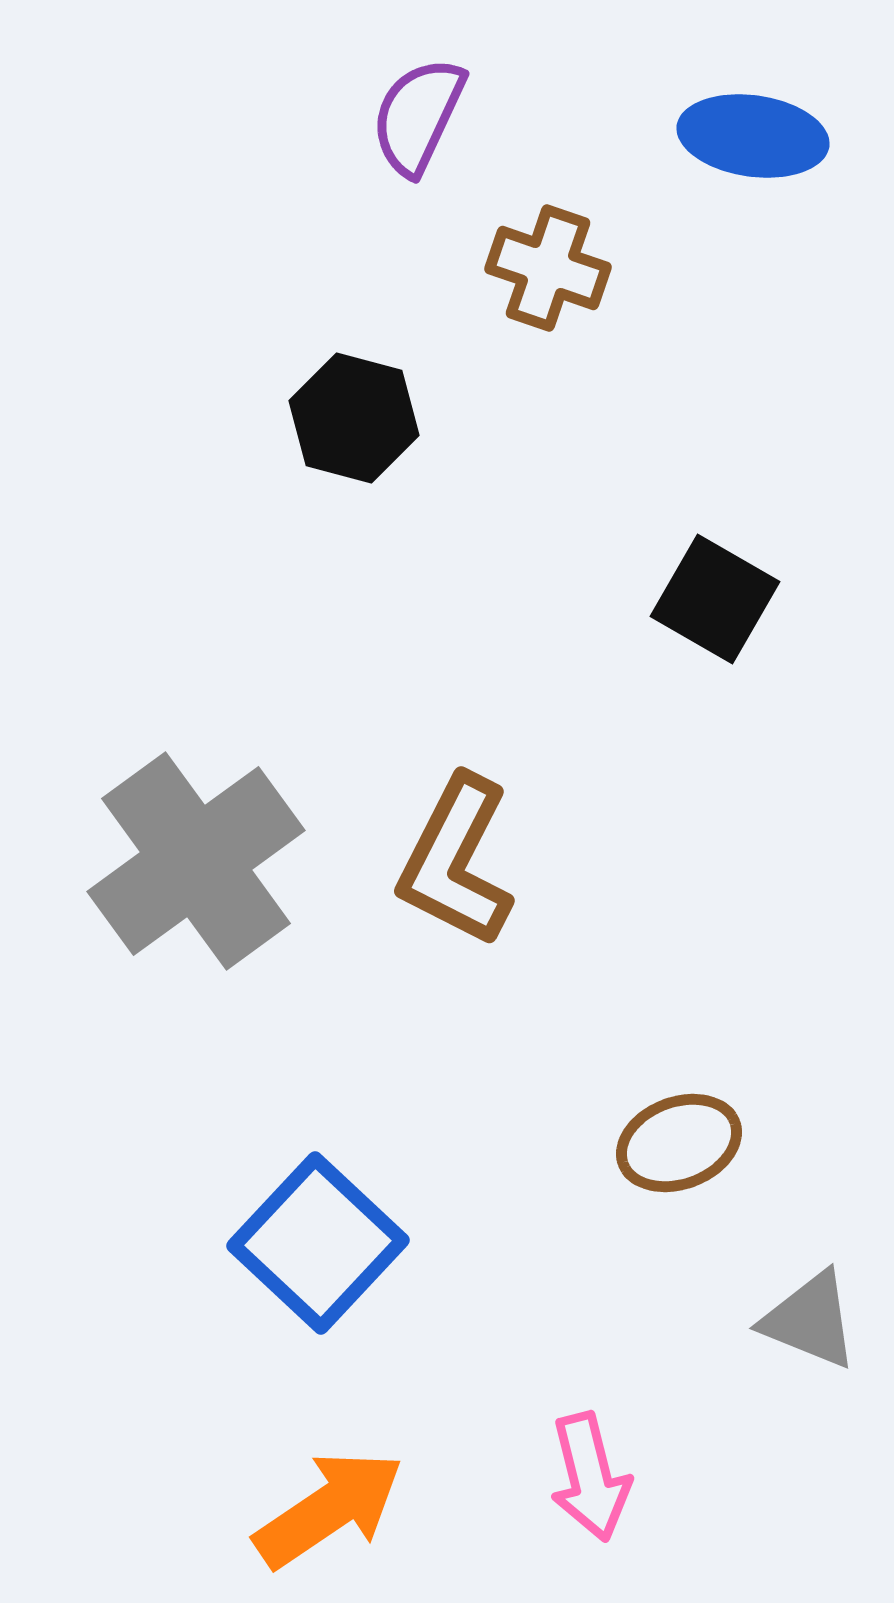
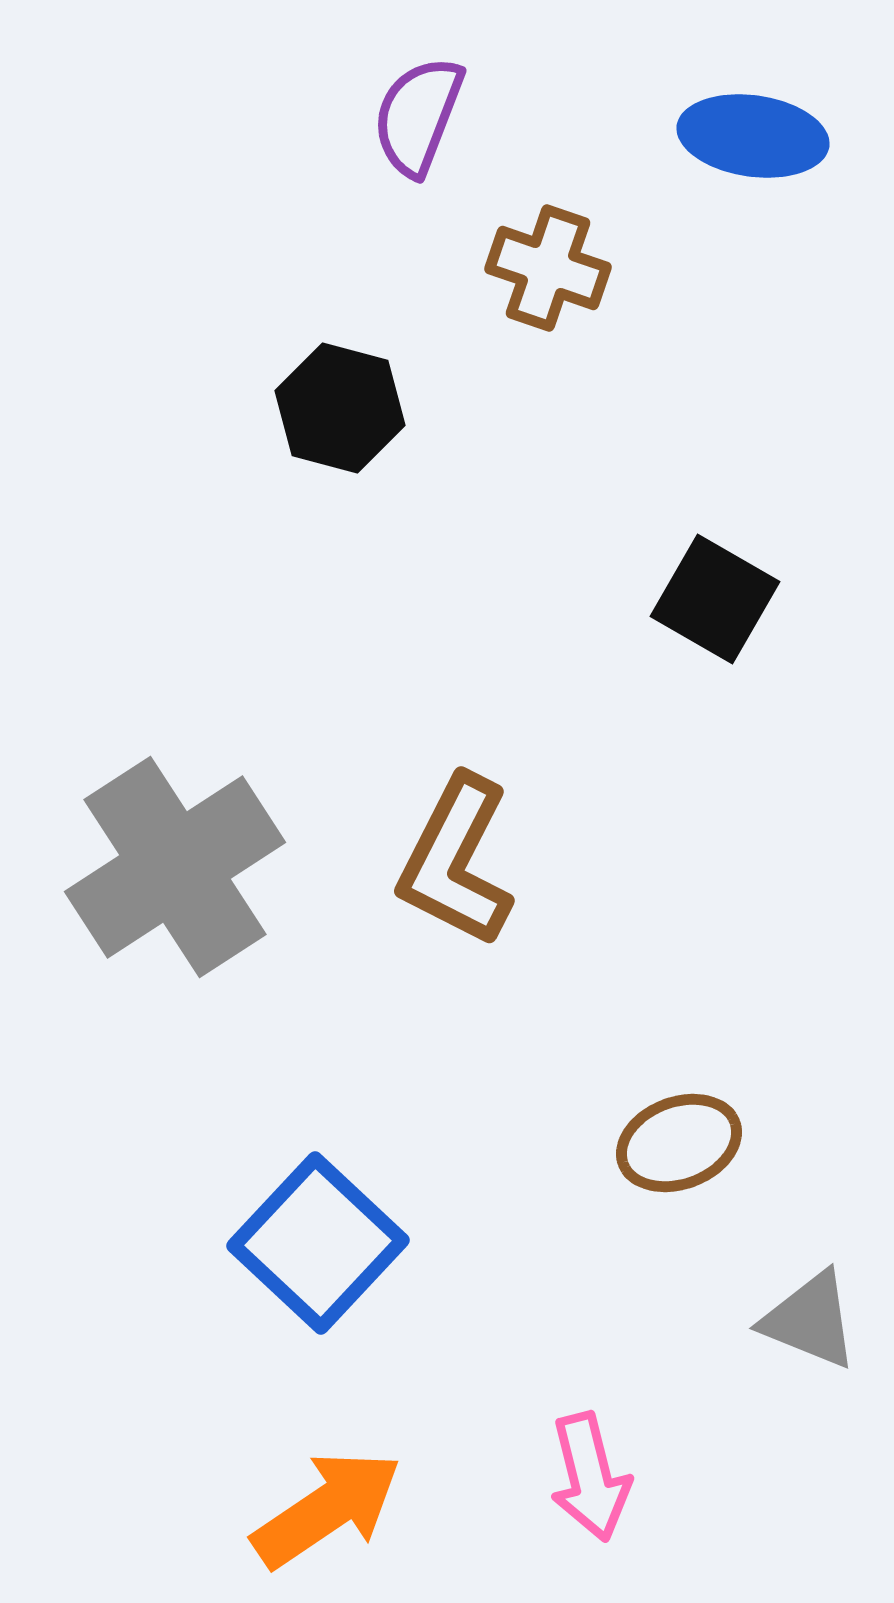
purple semicircle: rotated 4 degrees counterclockwise
black hexagon: moved 14 px left, 10 px up
gray cross: moved 21 px left, 6 px down; rotated 3 degrees clockwise
orange arrow: moved 2 px left
